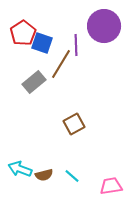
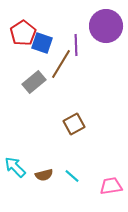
purple circle: moved 2 px right
cyan arrow: moved 5 px left, 2 px up; rotated 25 degrees clockwise
